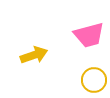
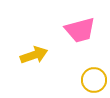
pink trapezoid: moved 9 px left, 5 px up
